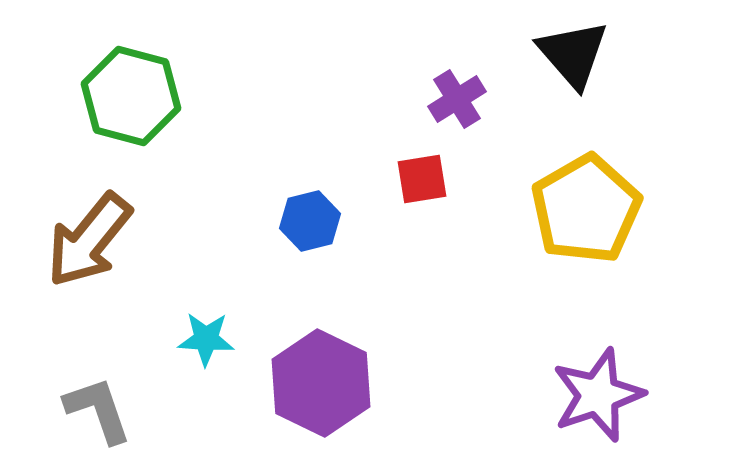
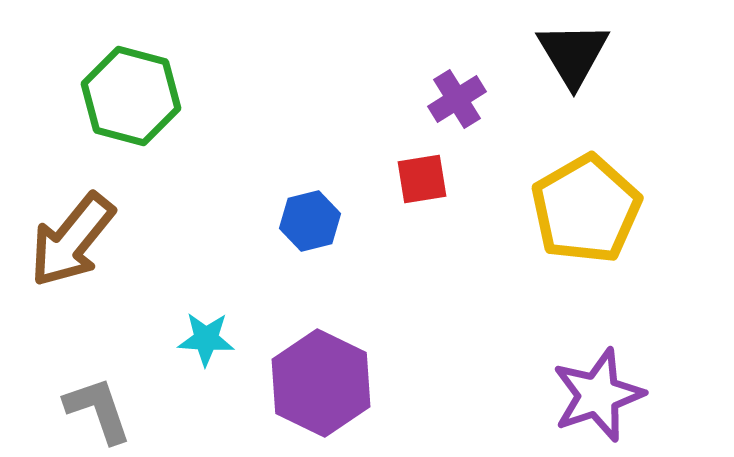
black triangle: rotated 10 degrees clockwise
brown arrow: moved 17 px left
